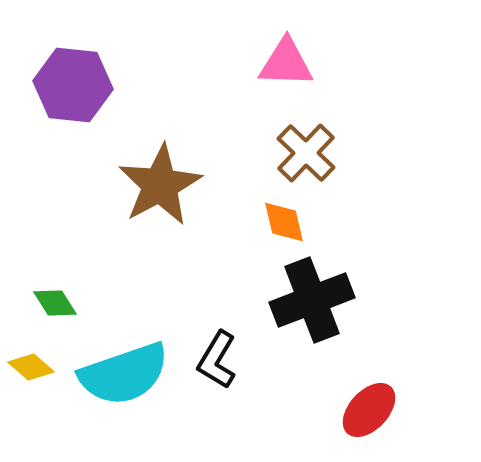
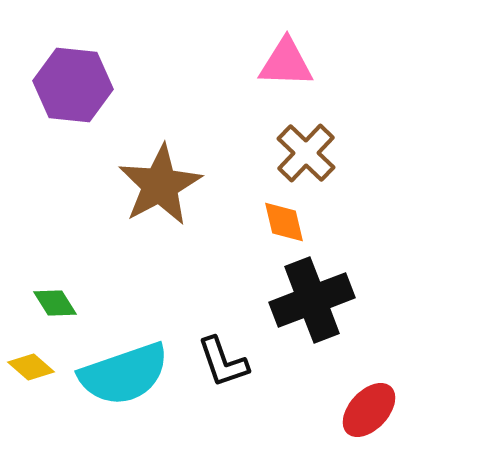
black L-shape: moved 6 px right, 2 px down; rotated 50 degrees counterclockwise
